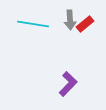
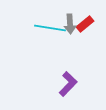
gray arrow: moved 4 px down
cyan line: moved 17 px right, 4 px down
